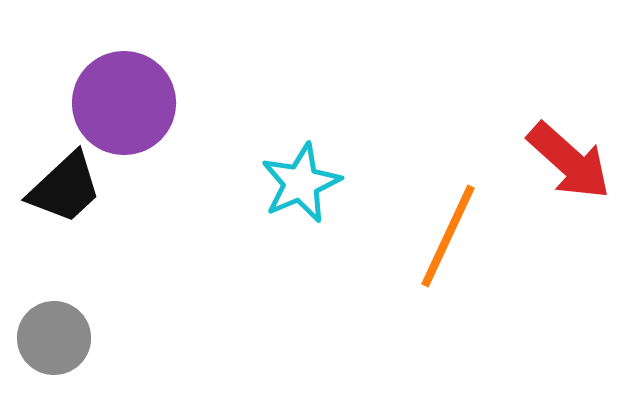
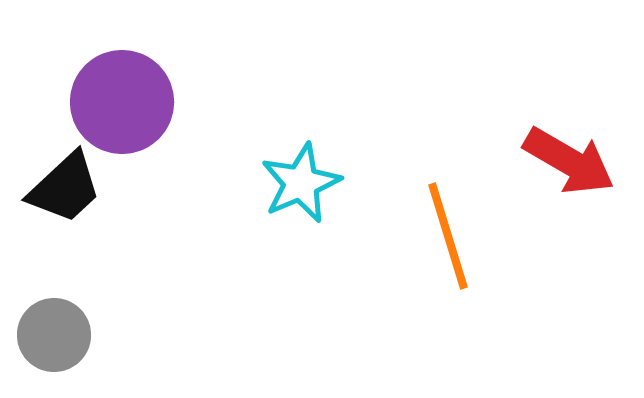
purple circle: moved 2 px left, 1 px up
red arrow: rotated 12 degrees counterclockwise
orange line: rotated 42 degrees counterclockwise
gray circle: moved 3 px up
